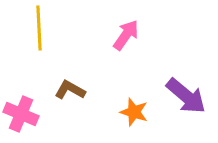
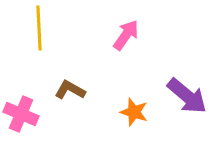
purple arrow: moved 1 px right
